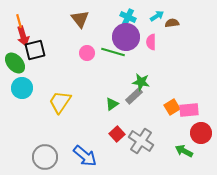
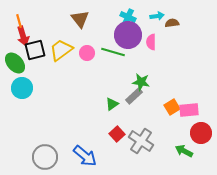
cyan arrow: rotated 24 degrees clockwise
purple circle: moved 2 px right, 2 px up
yellow trapezoid: moved 1 px right, 52 px up; rotated 20 degrees clockwise
